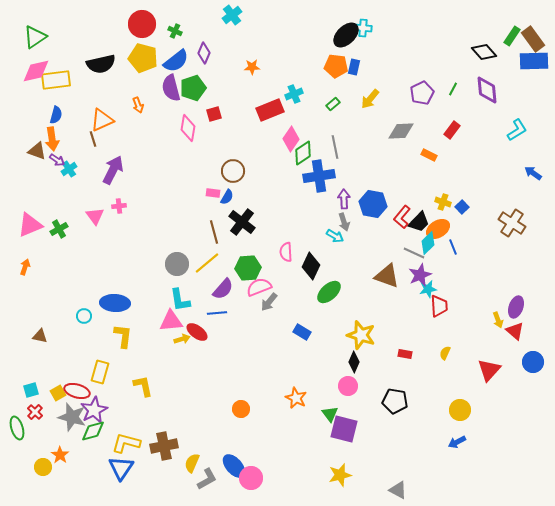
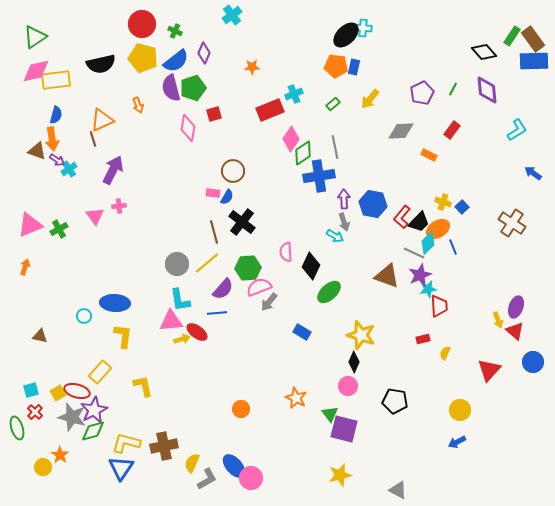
red rectangle at (405, 354): moved 18 px right, 15 px up; rotated 24 degrees counterclockwise
yellow rectangle at (100, 372): rotated 25 degrees clockwise
